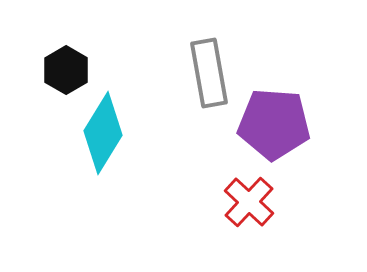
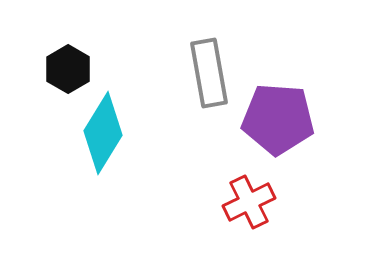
black hexagon: moved 2 px right, 1 px up
purple pentagon: moved 4 px right, 5 px up
red cross: rotated 21 degrees clockwise
